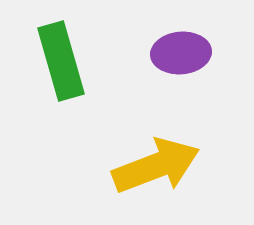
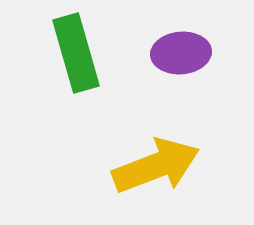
green rectangle: moved 15 px right, 8 px up
